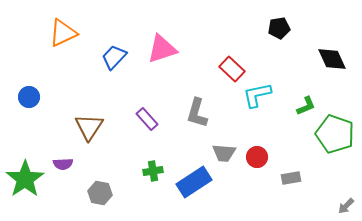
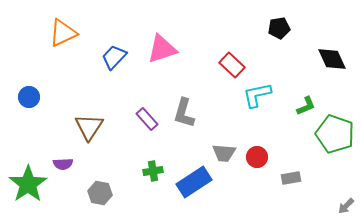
red rectangle: moved 4 px up
gray L-shape: moved 13 px left
green star: moved 3 px right, 5 px down
